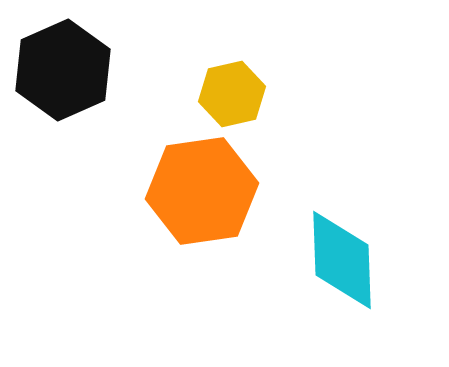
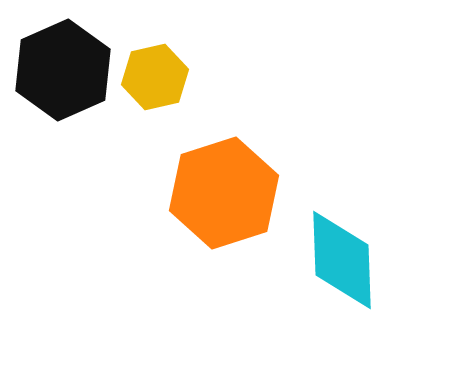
yellow hexagon: moved 77 px left, 17 px up
orange hexagon: moved 22 px right, 2 px down; rotated 10 degrees counterclockwise
